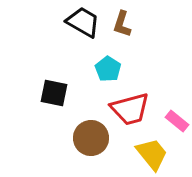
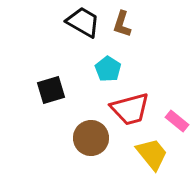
black square: moved 3 px left, 3 px up; rotated 28 degrees counterclockwise
